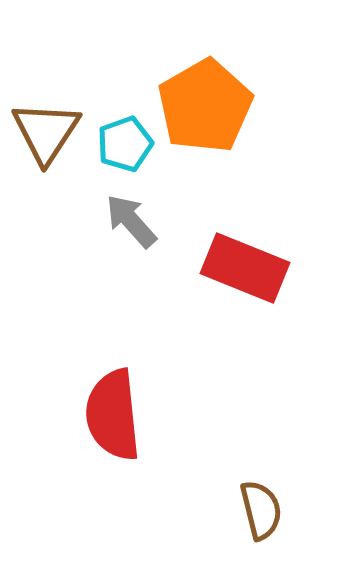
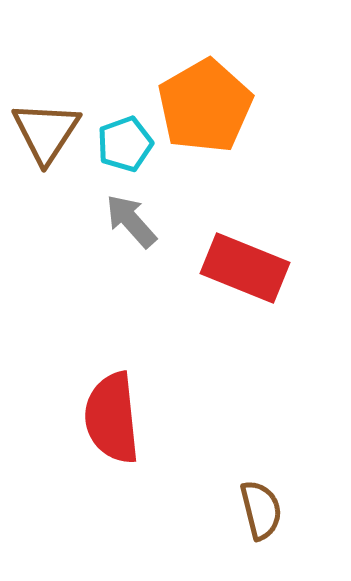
red semicircle: moved 1 px left, 3 px down
